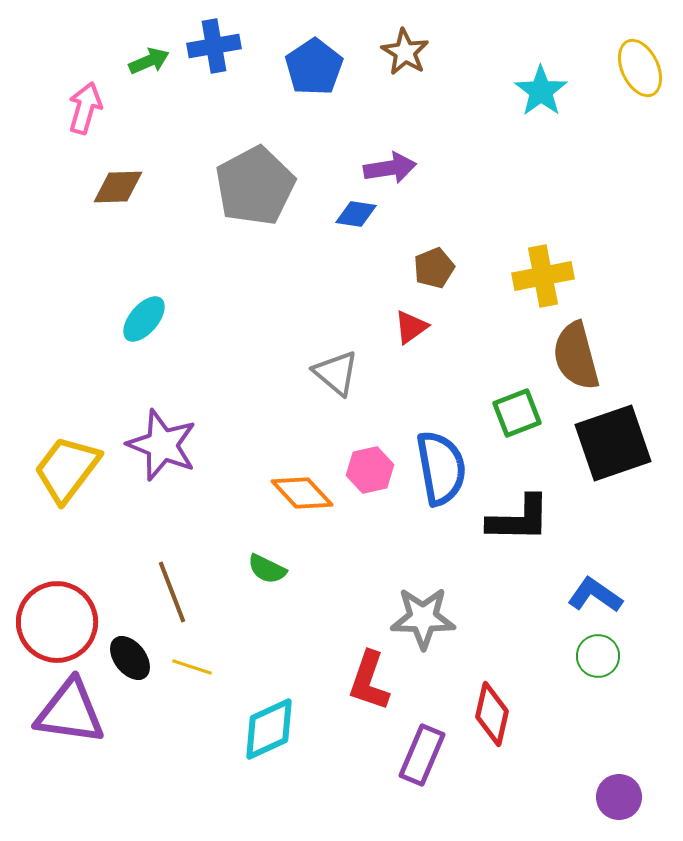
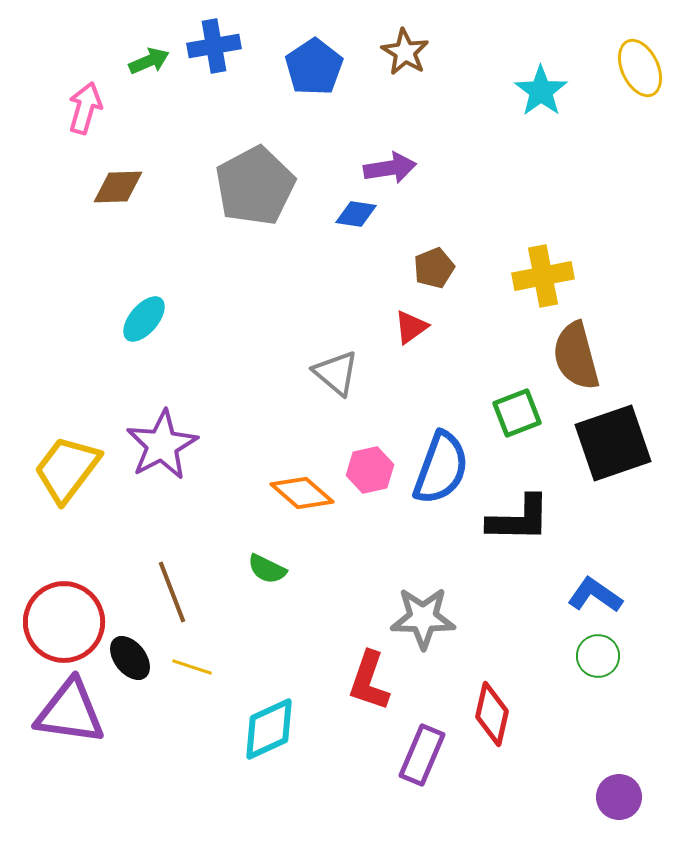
purple star: rotated 22 degrees clockwise
blue semicircle: rotated 30 degrees clockwise
orange diamond: rotated 6 degrees counterclockwise
red circle: moved 7 px right
